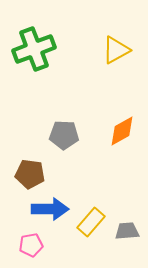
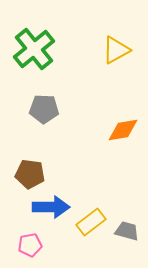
green cross: rotated 18 degrees counterclockwise
orange diamond: moved 1 px right, 1 px up; rotated 20 degrees clockwise
gray pentagon: moved 20 px left, 26 px up
blue arrow: moved 1 px right, 2 px up
yellow rectangle: rotated 12 degrees clockwise
gray trapezoid: rotated 20 degrees clockwise
pink pentagon: moved 1 px left
